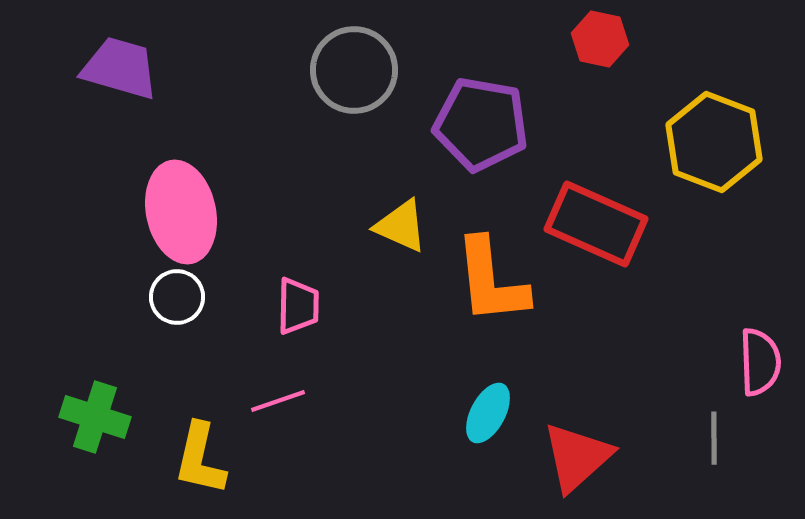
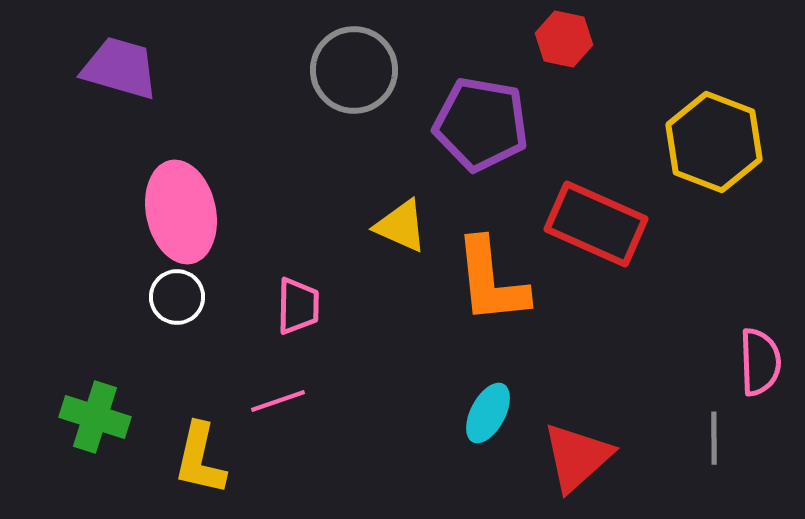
red hexagon: moved 36 px left
